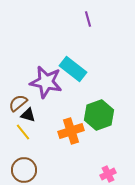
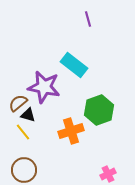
cyan rectangle: moved 1 px right, 4 px up
purple star: moved 2 px left, 5 px down
green hexagon: moved 5 px up
